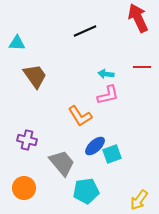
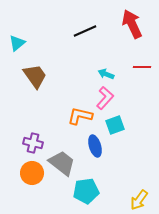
red arrow: moved 6 px left, 6 px down
cyan triangle: rotated 42 degrees counterclockwise
cyan arrow: rotated 14 degrees clockwise
pink L-shape: moved 3 px left, 3 px down; rotated 35 degrees counterclockwise
orange L-shape: rotated 135 degrees clockwise
purple cross: moved 6 px right, 3 px down
blue ellipse: rotated 65 degrees counterclockwise
cyan square: moved 3 px right, 29 px up
gray trapezoid: rotated 12 degrees counterclockwise
orange circle: moved 8 px right, 15 px up
